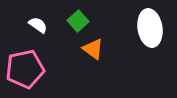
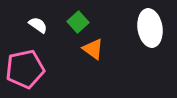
green square: moved 1 px down
